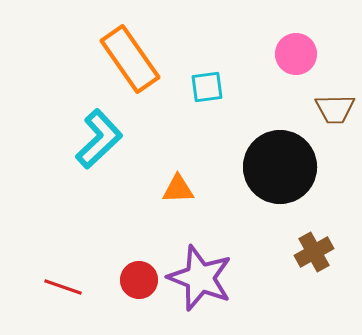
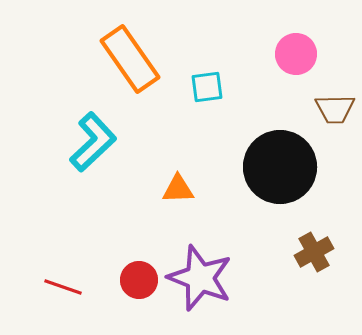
cyan L-shape: moved 6 px left, 3 px down
